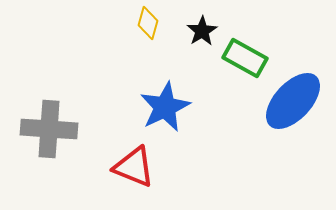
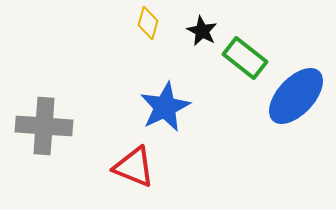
black star: rotated 12 degrees counterclockwise
green rectangle: rotated 9 degrees clockwise
blue ellipse: moved 3 px right, 5 px up
gray cross: moved 5 px left, 3 px up
